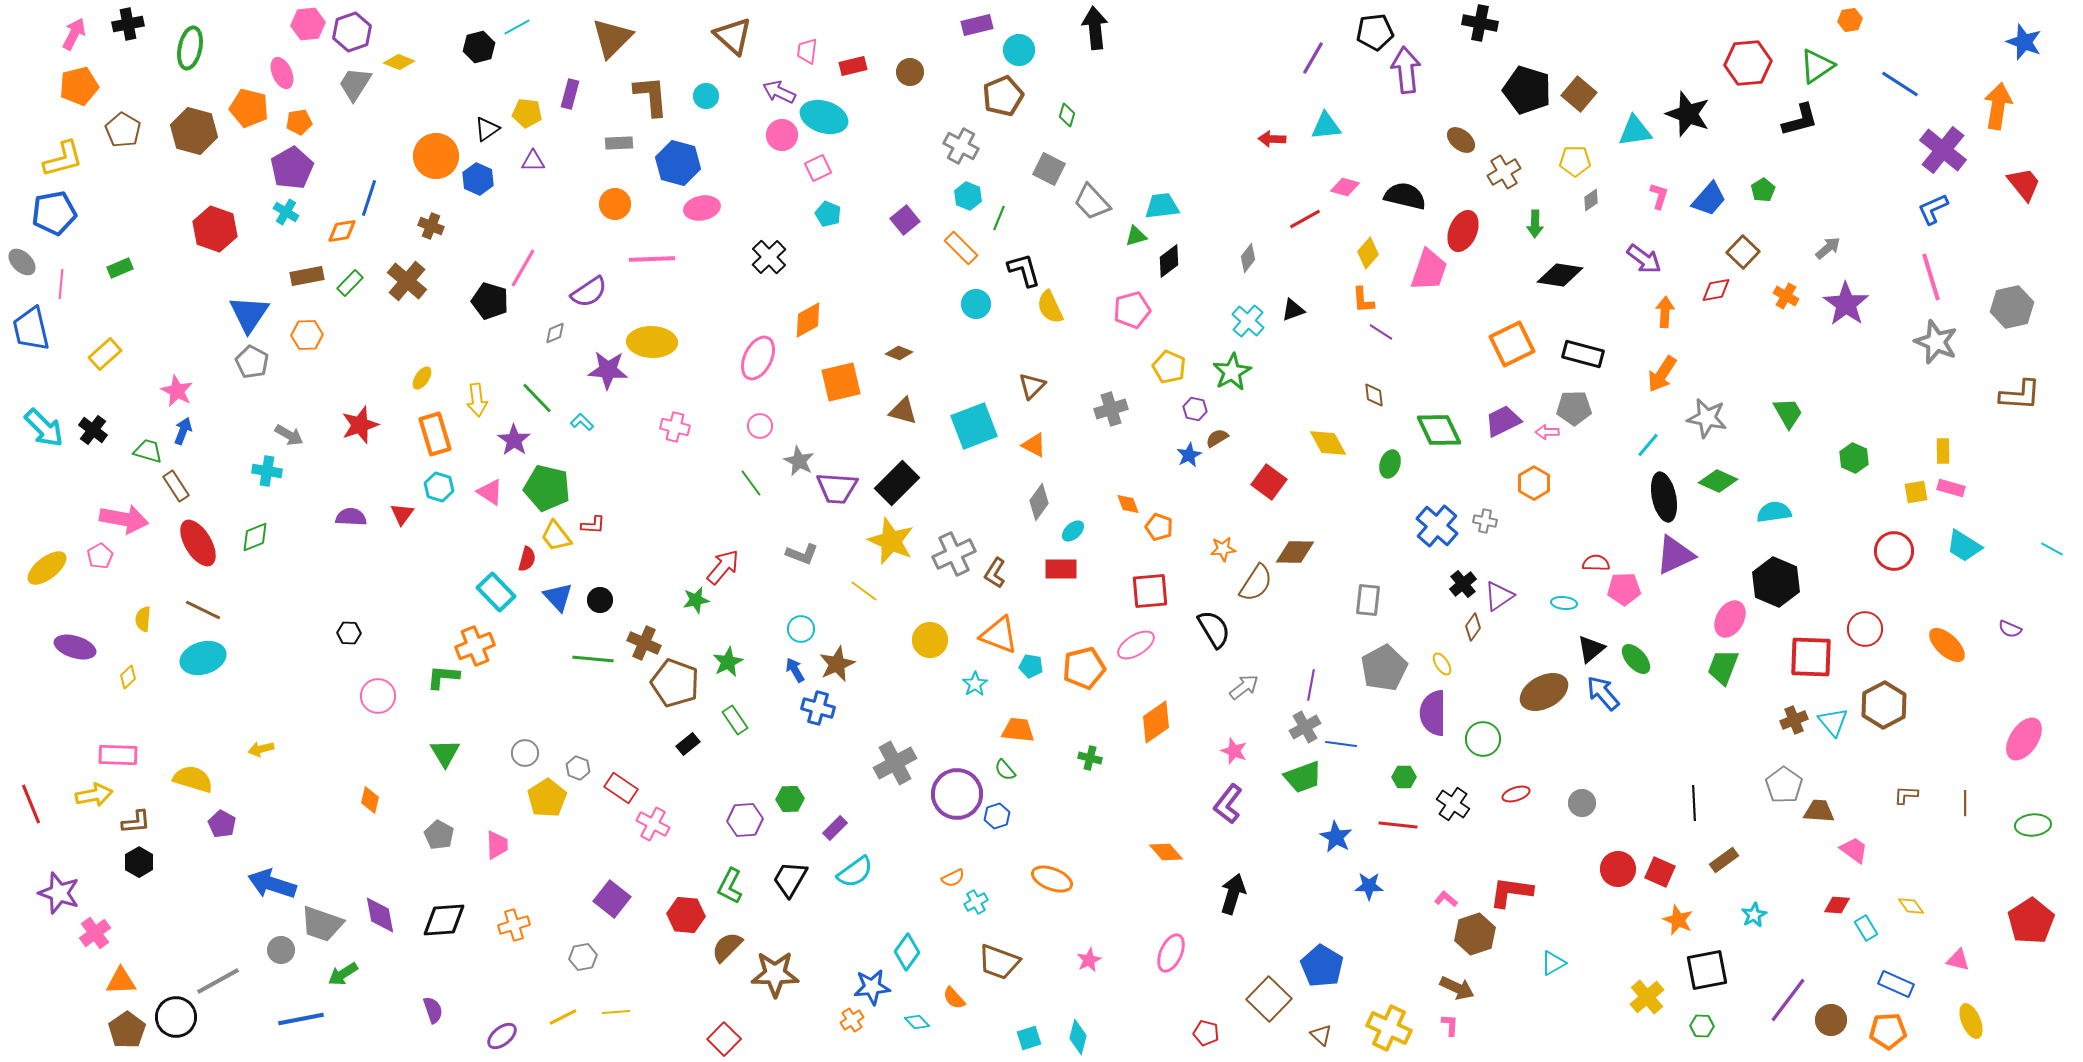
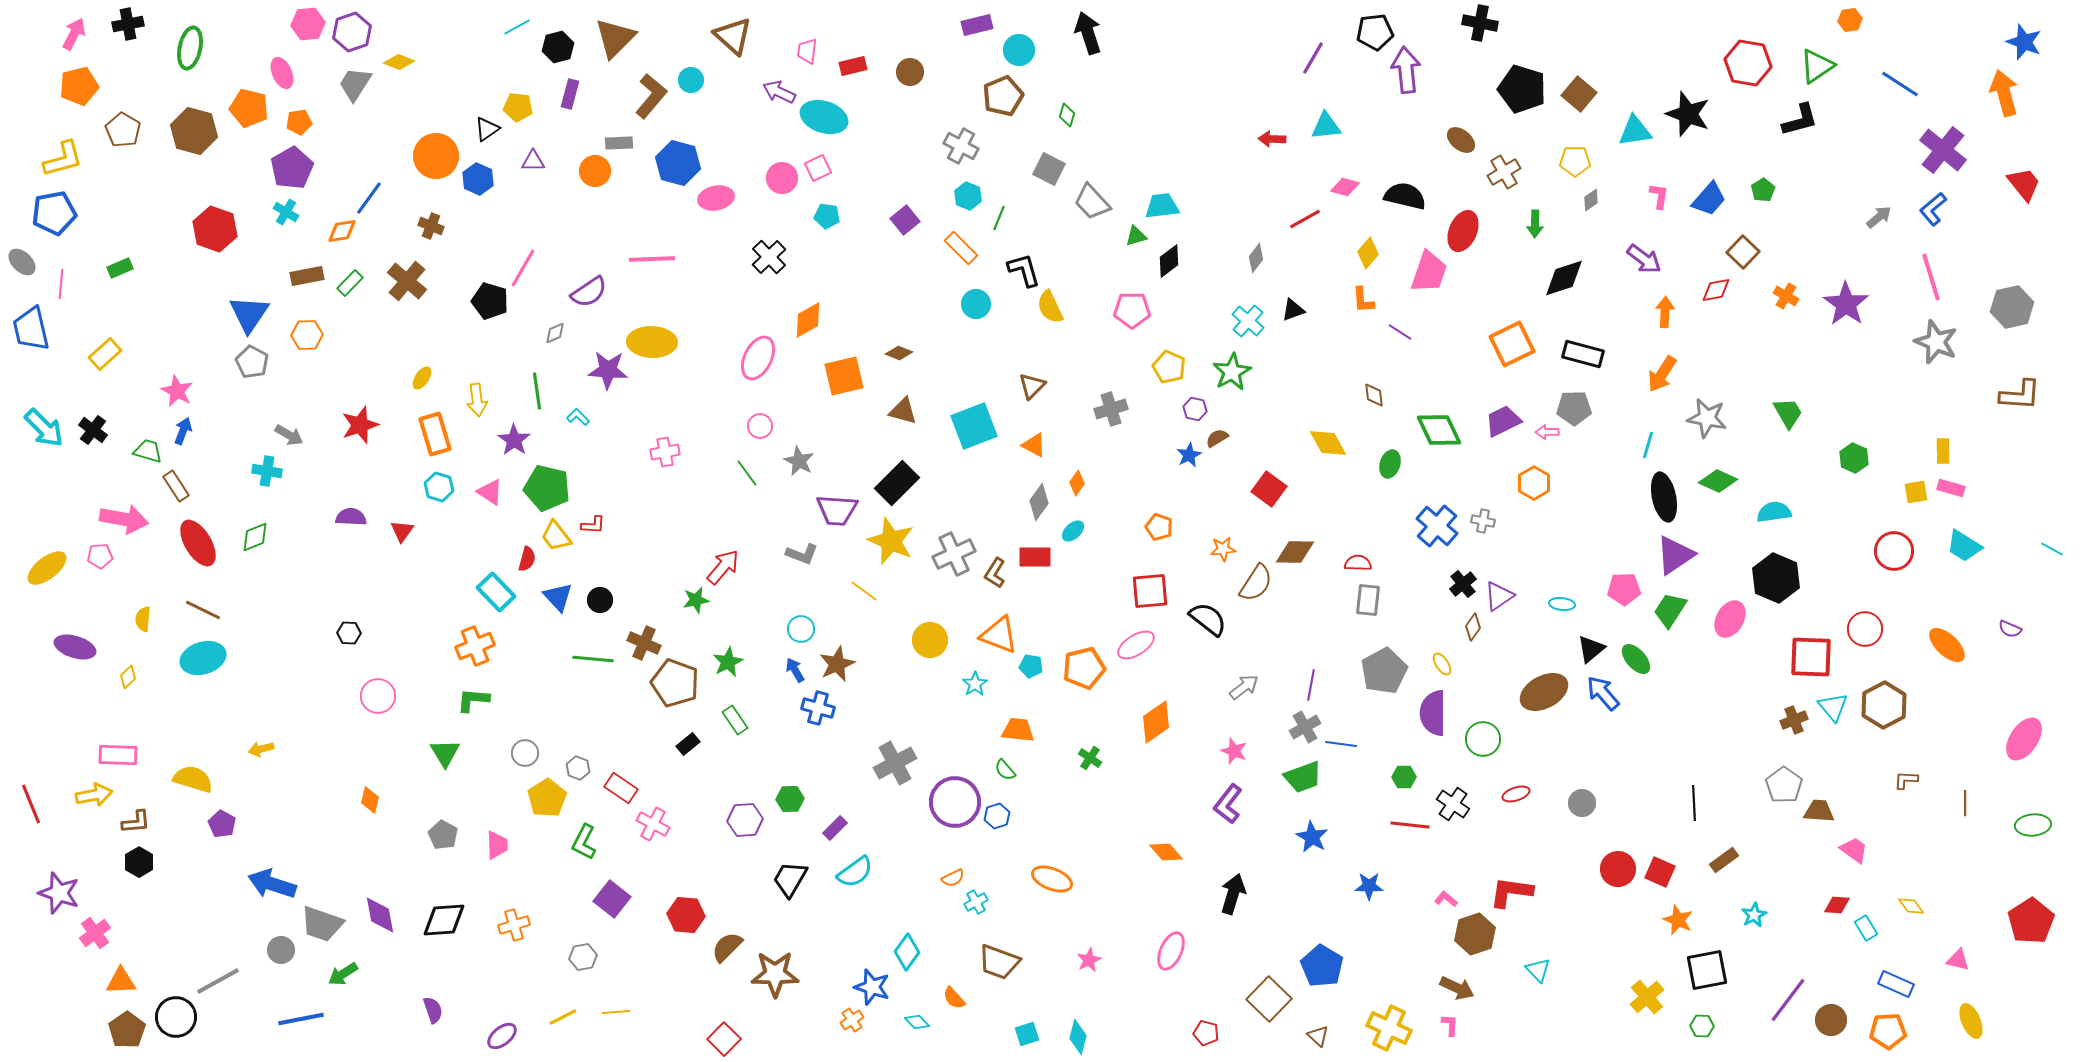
black arrow at (1095, 28): moved 7 px left, 5 px down; rotated 12 degrees counterclockwise
brown triangle at (612, 38): moved 3 px right
black hexagon at (479, 47): moved 79 px right
red hexagon at (1748, 63): rotated 15 degrees clockwise
black pentagon at (1527, 90): moved 5 px left, 1 px up
brown L-shape at (651, 96): rotated 45 degrees clockwise
cyan circle at (706, 96): moved 15 px left, 16 px up
orange arrow at (1998, 106): moved 6 px right, 13 px up; rotated 24 degrees counterclockwise
yellow pentagon at (527, 113): moved 9 px left, 6 px up
pink circle at (782, 135): moved 43 px down
pink L-shape at (1659, 196): rotated 8 degrees counterclockwise
blue line at (369, 198): rotated 18 degrees clockwise
orange circle at (615, 204): moved 20 px left, 33 px up
pink ellipse at (702, 208): moved 14 px right, 10 px up
blue L-shape at (1933, 209): rotated 16 degrees counterclockwise
cyan pentagon at (828, 214): moved 1 px left, 2 px down; rotated 15 degrees counterclockwise
gray arrow at (1828, 248): moved 51 px right, 31 px up
gray diamond at (1248, 258): moved 8 px right
pink trapezoid at (1429, 270): moved 2 px down
black diamond at (1560, 275): moved 4 px right, 3 px down; rotated 27 degrees counterclockwise
pink pentagon at (1132, 310): rotated 15 degrees clockwise
purple line at (1381, 332): moved 19 px right
orange square at (841, 382): moved 3 px right, 6 px up
green line at (537, 398): moved 7 px up; rotated 36 degrees clockwise
cyan L-shape at (582, 422): moved 4 px left, 5 px up
pink cross at (675, 427): moved 10 px left, 25 px down; rotated 24 degrees counterclockwise
cyan line at (1648, 445): rotated 24 degrees counterclockwise
red square at (1269, 482): moved 7 px down
green line at (751, 483): moved 4 px left, 10 px up
purple trapezoid at (837, 488): moved 22 px down
orange diamond at (1128, 504): moved 51 px left, 21 px up; rotated 55 degrees clockwise
red triangle at (402, 514): moved 17 px down
gray cross at (1485, 521): moved 2 px left
purple triangle at (1675, 555): rotated 9 degrees counterclockwise
pink pentagon at (100, 556): rotated 25 degrees clockwise
red semicircle at (1596, 563): moved 238 px left
red rectangle at (1061, 569): moved 26 px left, 12 px up
black hexagon at (1776, 582): moved 4 px up
cyan ellipse at (1564, 603): moved 2 px left, 1 px down
black semicircle at (1214, 629): moved 6 px left, 10 px up; rotated 21 degrees counterclockwise
green trapezoid at (1723, 667): moved 53 px left, 57 px up; rotated 12 degrees clockwise
gray pentagon at (1384, 668): moved 3 px down
green L-shape at (443, 677): moved 30 px right, 23 px down
cyan triangle at (1833, 722): moved 15 px up
green cross at (1090, 758): rotated 20 degrees clockwise
purple circle at (957, 794): moved 2 px left, 8 px down
brown L-shape at (1906, 795): moved 15 px up
red line at (1398, 825): moved 12 px right
gray pentagon at (439, 835): moved 4 px right
blue star at (1336, 837): moved 24 px left
green L-shape at (730, 886): moved 146 px left, 44 px up
pink ellipse at (1171, 953): moved 2 px up
cyan triangle at (1553, 963): moved 15 px left, 7 px down; rotated 44 degrees counterclockwise
blue star at (872, 987): rotated 24 degrees clockwise
brown triangle at (1321, 1035): moved 3 px left, 1 px down
cyan square at (1029, 1038): moved 2 px left, 4 px up
